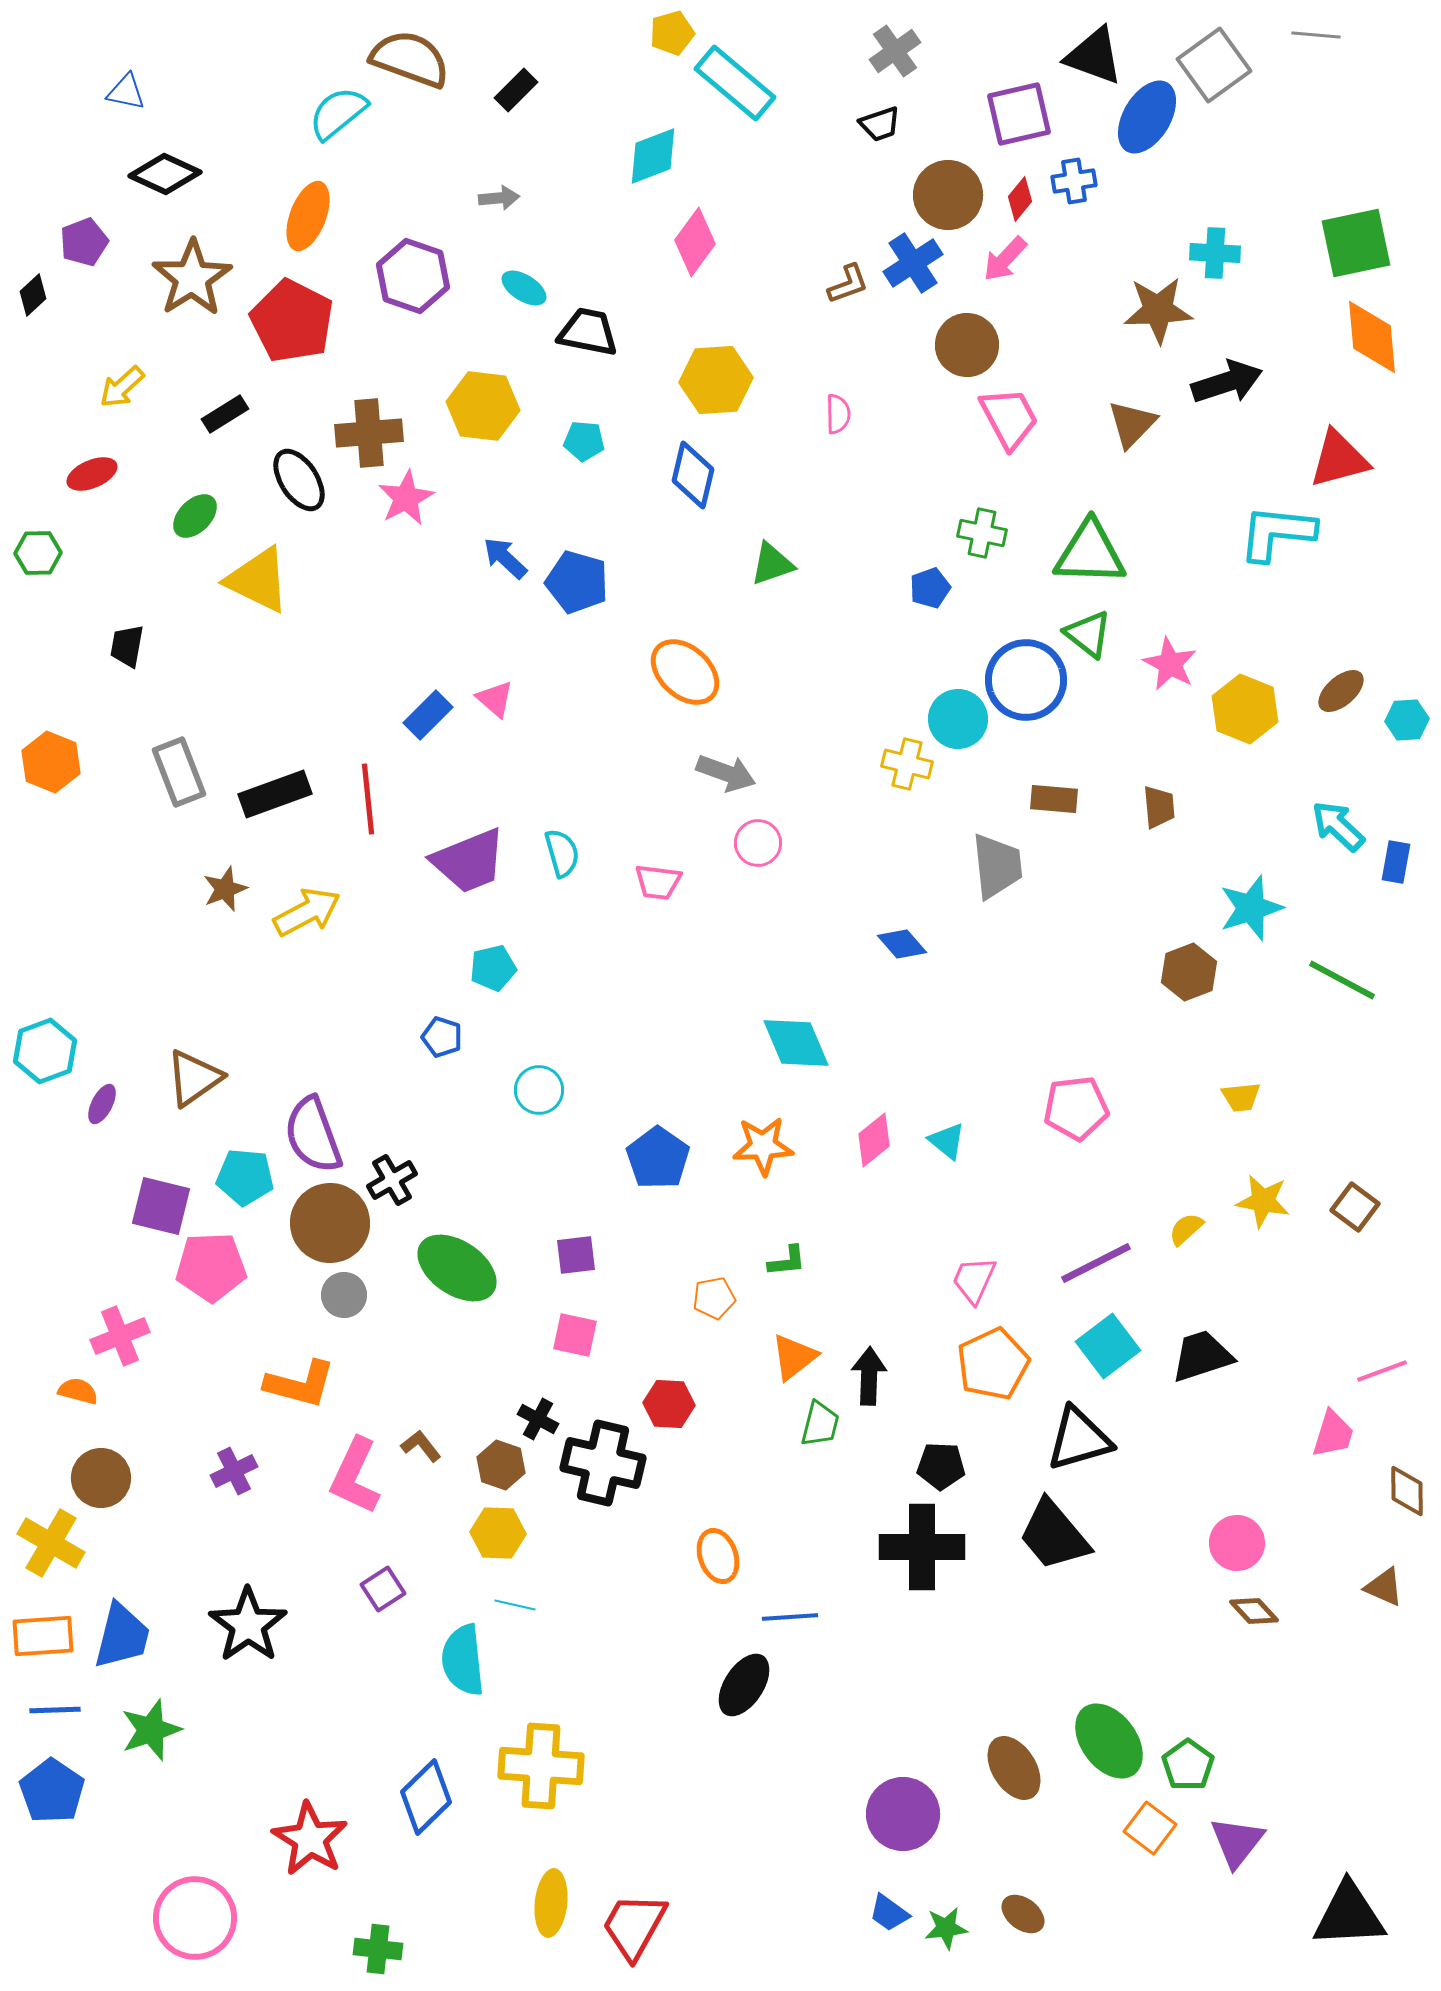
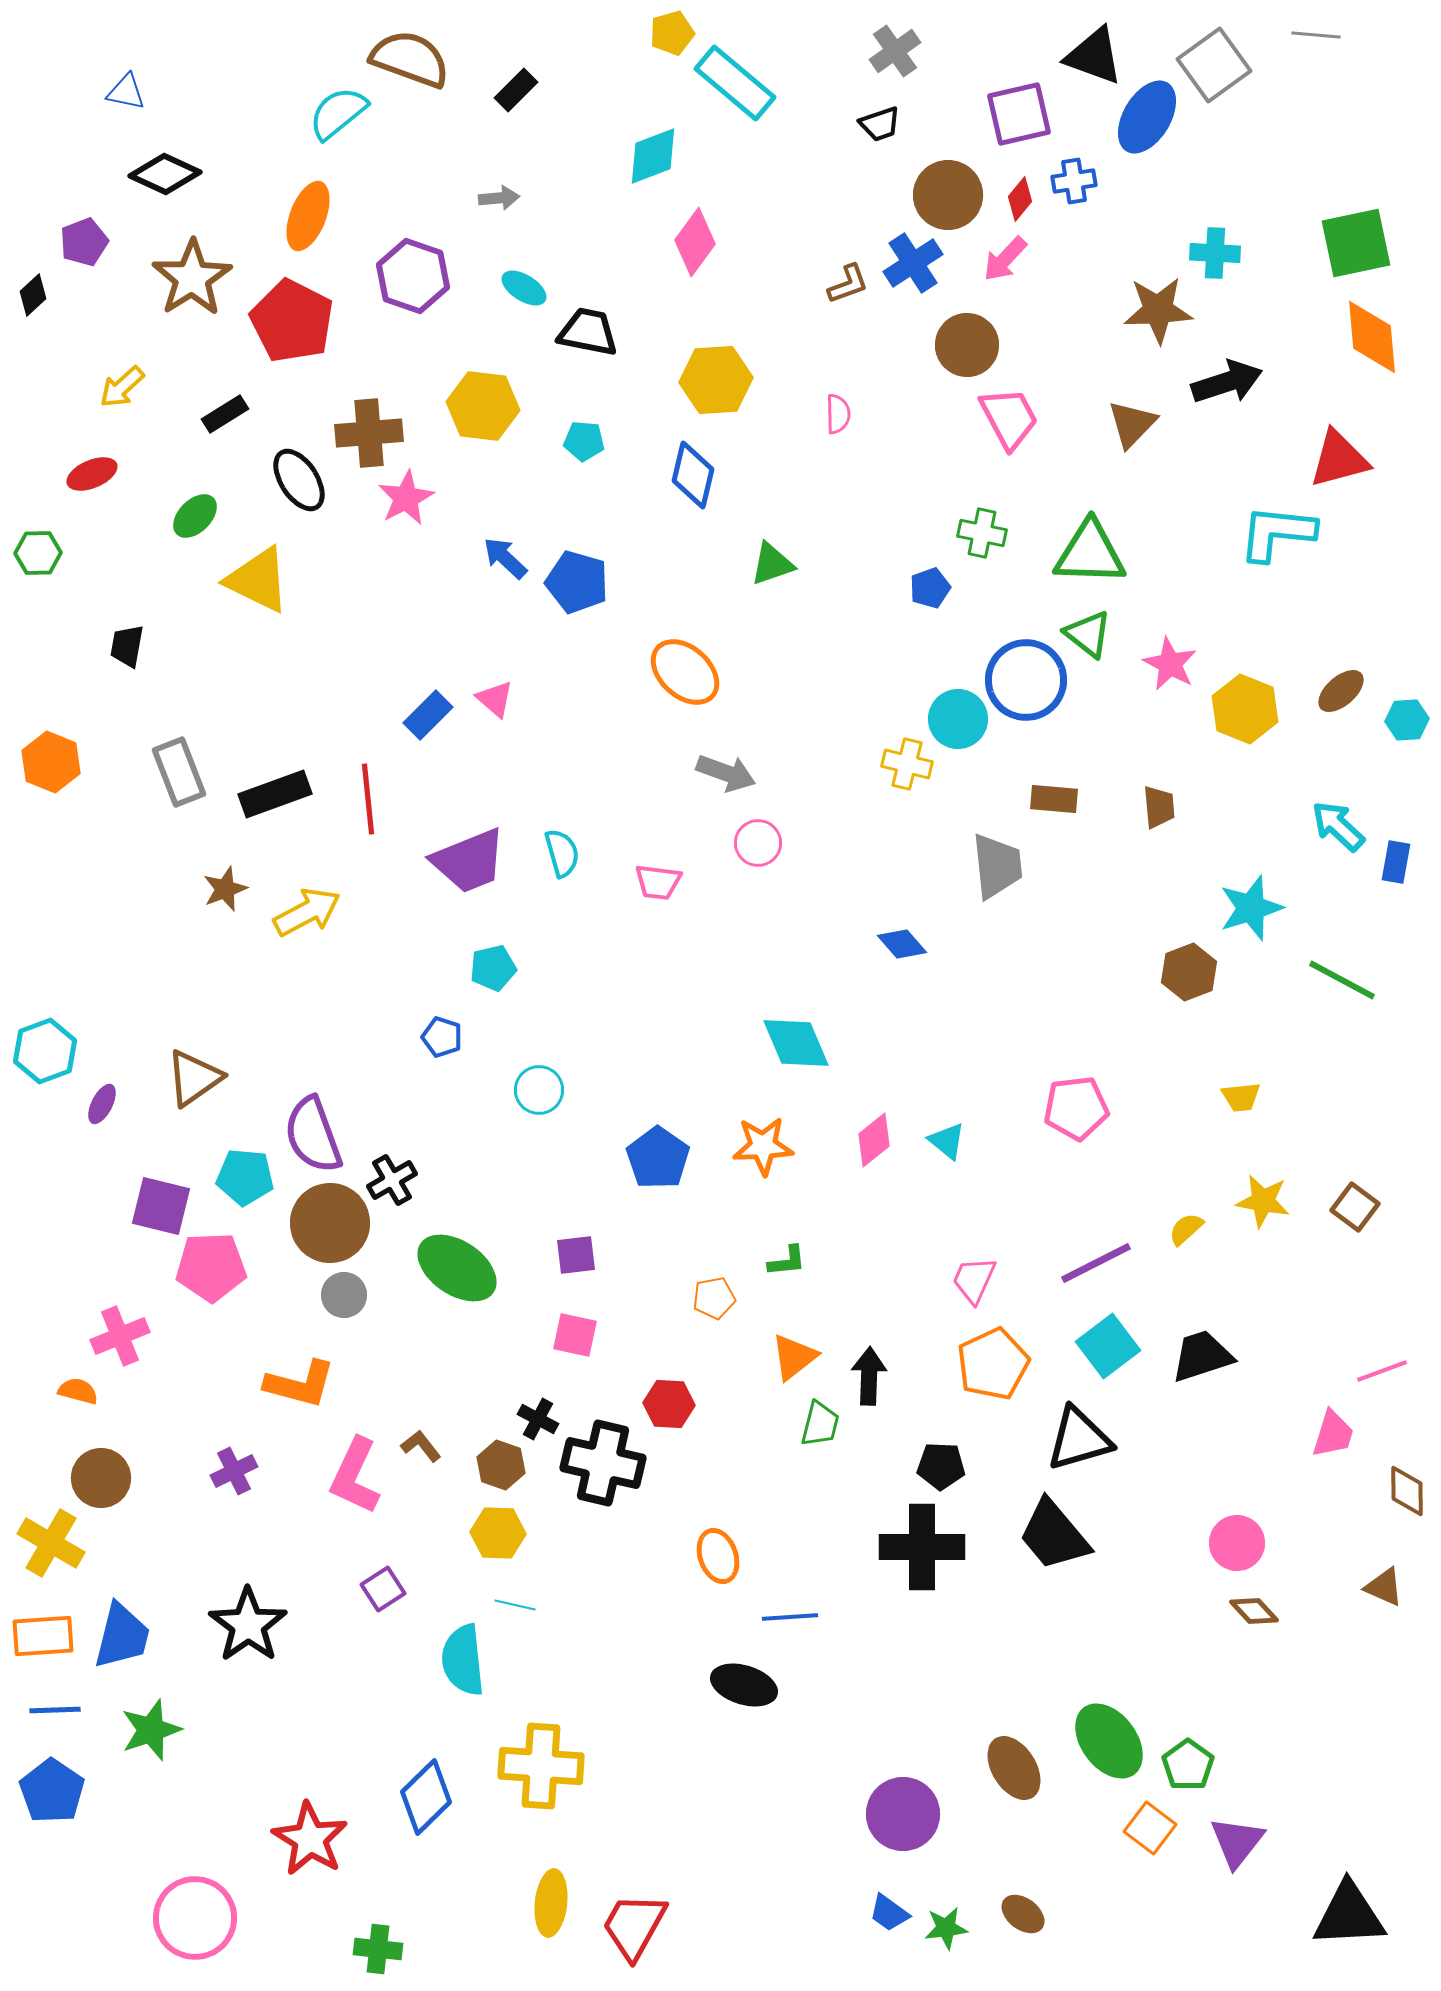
black ellipse at (744, 1685): rotated 74 degrees clockwise
